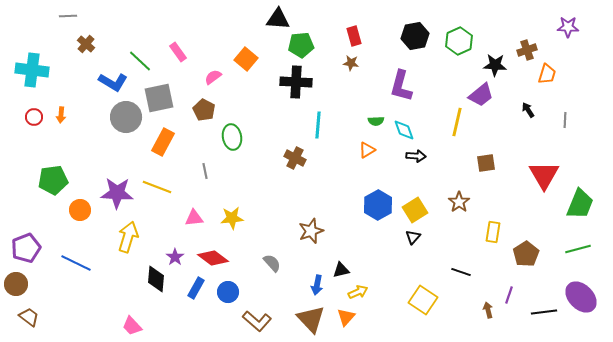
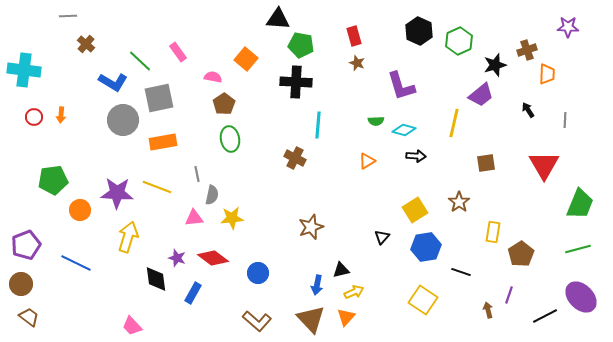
black hexagon at (415, 36): moved 4 px right, 5 px up; rotated 24 degrees counterclockwise
green pentagon at (301, 45): rotated 15 degrees clockwise
brown star at (351, 63): moved 6 px right; rotated 14 degrees clockwise
black star at (495, 65): rotated 20 degrees counterclockwise
cyan cross at (32, 70): moved 8 px left
orange trapezoid at (547, 74): rotated 15 degrees counterclockwise
pink semicircle at (213, 77): rotated 48 degrees clockwise
purple L-shape at (401, 86): rotated 32 degrees counterclockwise
brown pentagon at (204, 110): moved 20 px right, 6 px up; rotated 10 degrees clockwise
gray circle at (126, 117): moved 3 px left, 3 px down
yellow line at (457, 122): moved 3 px left, 1 px down
cyan diamond at (404, 130): rotated 55 degrees counterclockwise
green ellipse at (232, 137): moved 2 px left, 2 px down
orange rectangle at (163, 142): rotated 52 degrees clockwise
orange triangle at (367, 150): moved 11 px down
gray line at (205, 171): moved 8 px left, 3 px down
red triangle at (544, 175): moved 10 px up
blue hexagon at (378, 205): moved 48 px right, 42 px down; rotated 20 degrees clockwise
brown star at (311, 231): moved 4 px up
black triangle at (413, 237): moved 31 px left
purple pentagon at (26, 248): moved 3 px up
brown pentagon at (526, 254): moved 5 px left
purple star at (175, 257): moved 2 px right, 1 px down; rotated 18 degrees counterclockwise
gray semicircle at (272, 263): moved 60 px left, 68 px up; rotated 54 degrees clockwise
black diamond at (156, 279): rotated 12 degrees counterclockwise
brown circle at (16, 284): moved 5 px right
blue rectangle at (196, 288): moved 3 px left, 5 px down
blue circle at (228, 292): moved 30 px right, 19 px up
yellow arrow at (358, 292): moved 4 px left
black line at (544, 312): moved 1 px right, 4 px down; rotated 20 degrees counterclockwise
